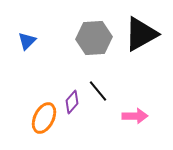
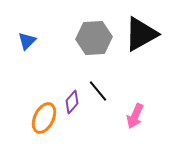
pink arrow: rotated 115 degrees clockwise
